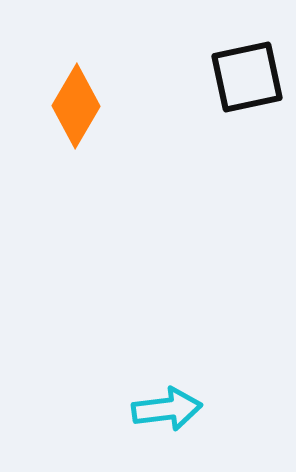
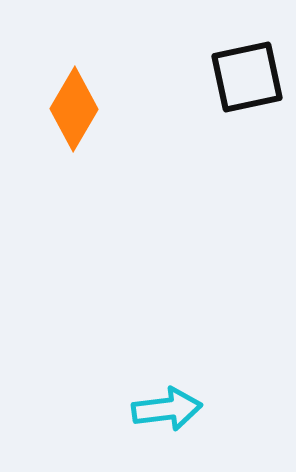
orange diamond: moved 2 px left, 3 px down
